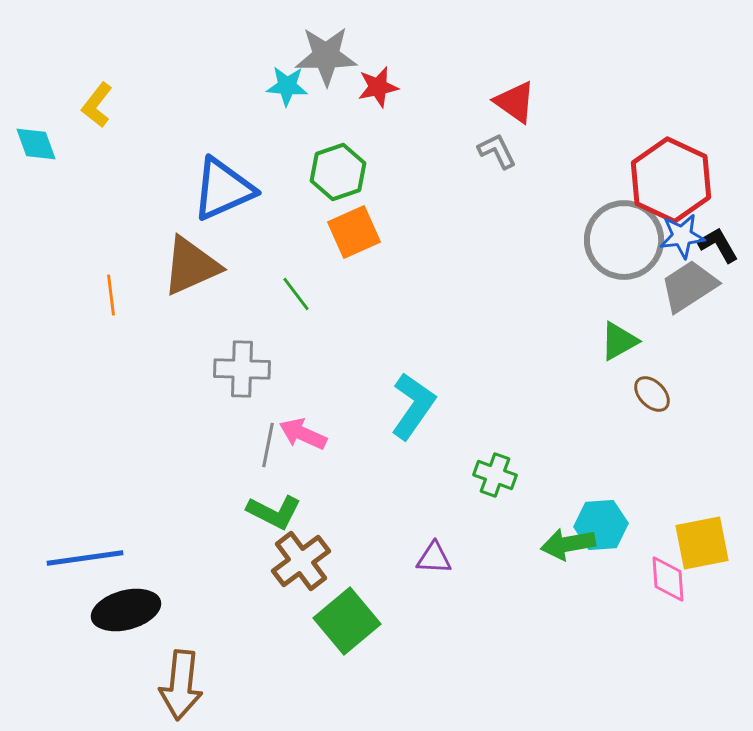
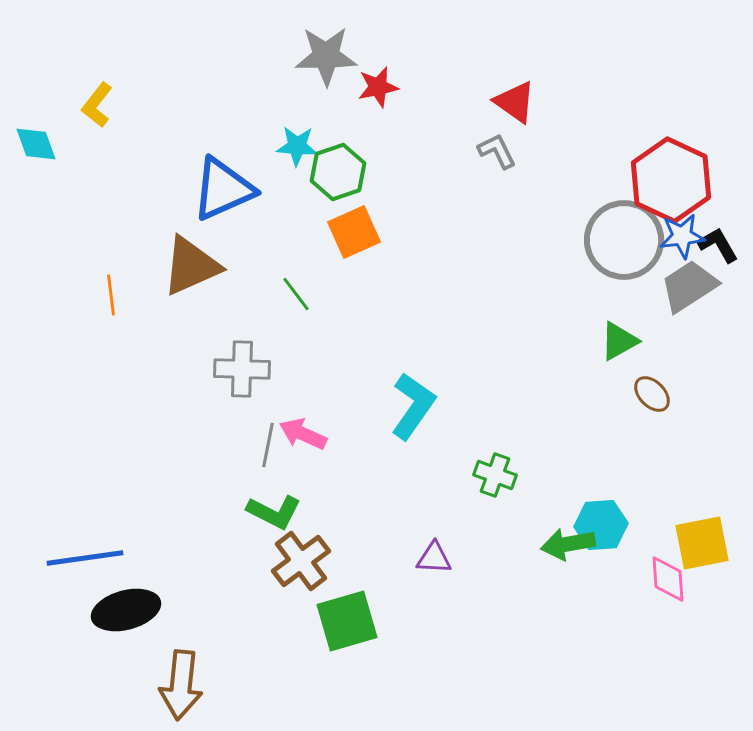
cyan star: moved 10 px right, 60 px down
green square: rotated 24 degrees clockwise
